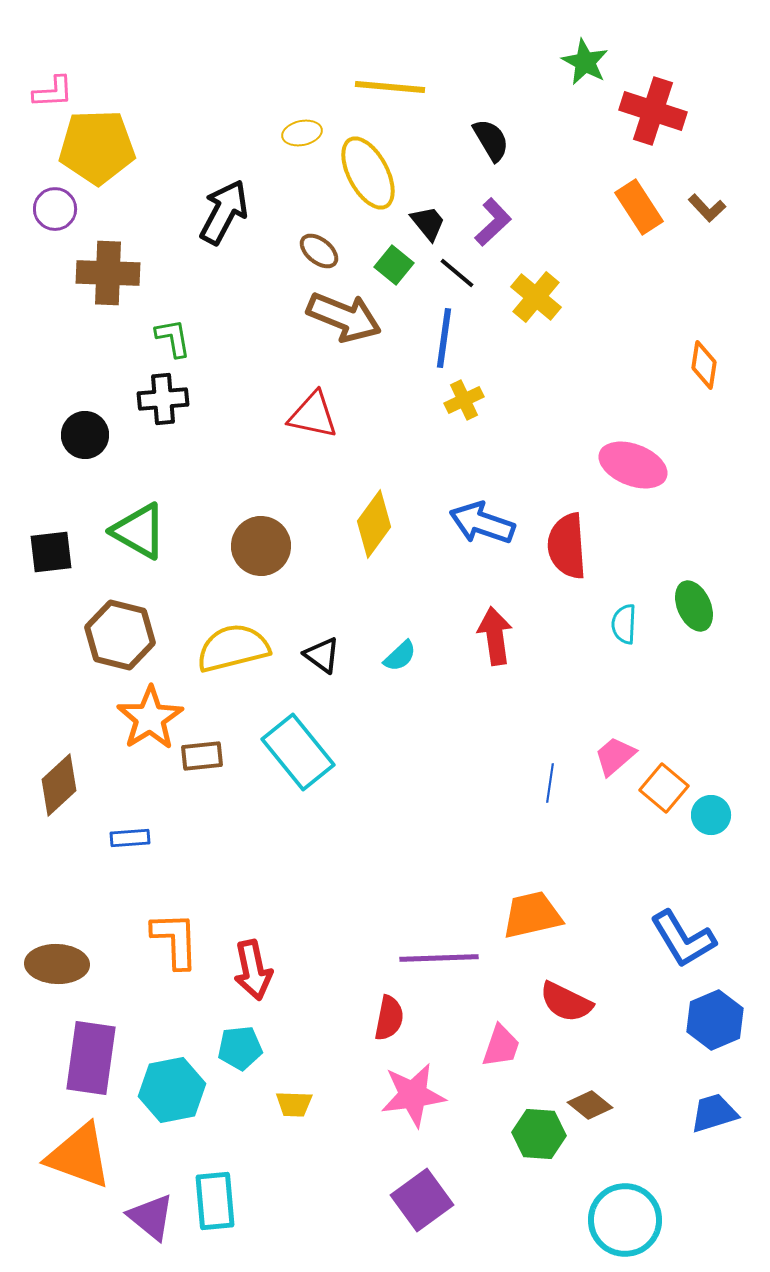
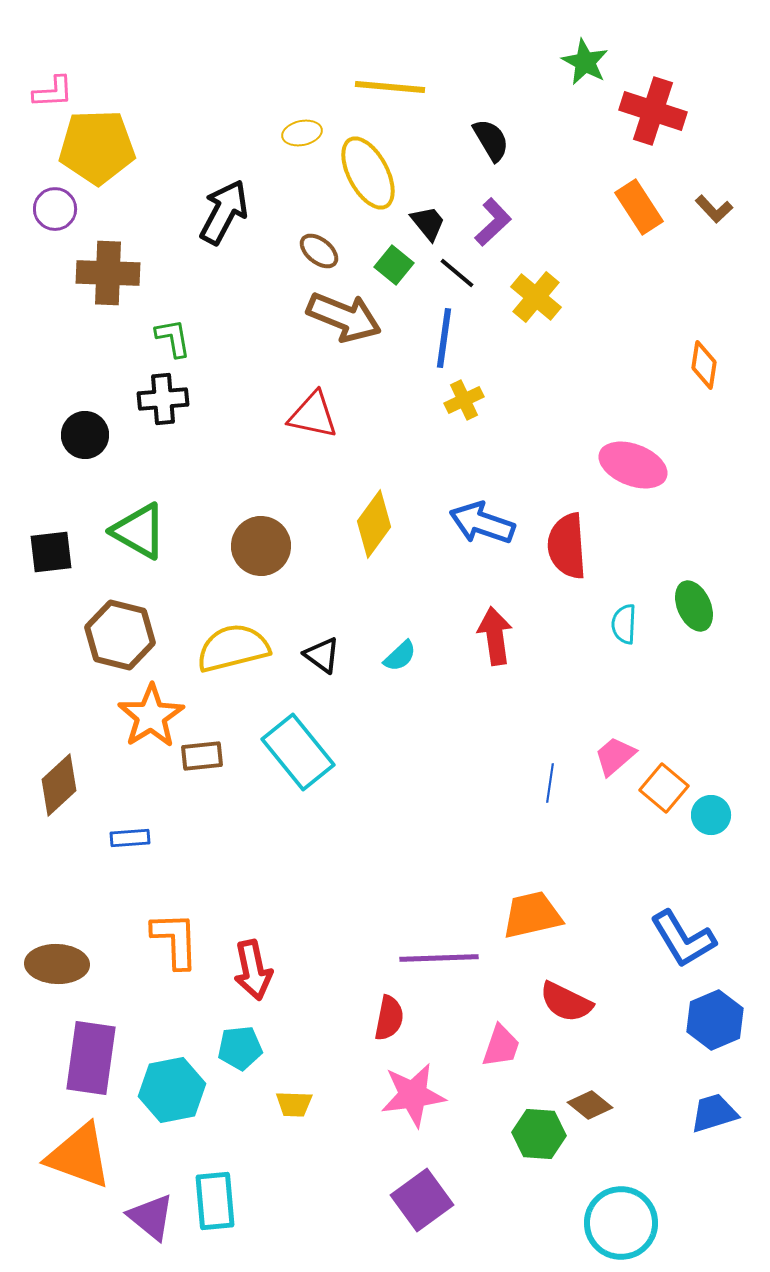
brown L-shape at (707, 208): moved 7 px right, 1 px down
orange star at (150, 718): moved 1 px right, 2 px up
cyan circle at (625, 1220): moved 4 px left, 3 px down
